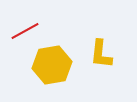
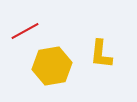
yellow hexagon: moved 1 px down
